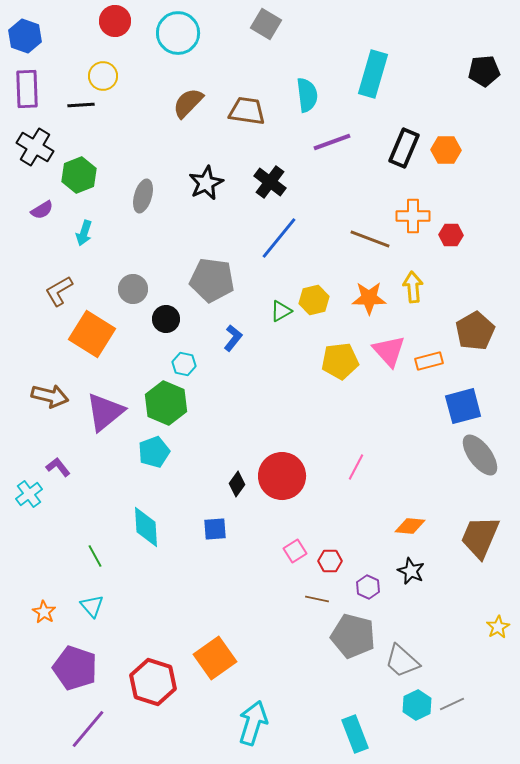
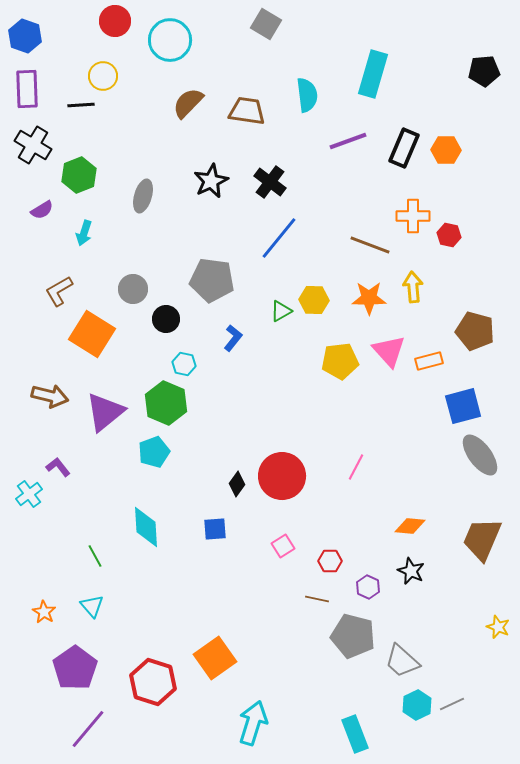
cyan circle at (178, 33): moved 8 px left, 7 px down
purple line at (332, 142): moved 16 px right, 1 px up
black cross at (35, 147): moved 2 px left, 2 px up
black star at (206, 183): moved 5 px right, 2 px up
red hexagon at (451, 235): moved 2 px left; rotated 10 degrees clockwise
brown line at (370, 239): moved 6 px down
yellow hexagon at (314, 300): rotated 16 degrees clockwise
brown pentagon at (475, 331): rotated 27 degrees counterclockwise
brown trapezoid at (480, 537): moved 2 px right, 2 px down
pink square at (295, 551): moved 12 px left, 5 px up
yellow star at (498, 627): rotated 20 degrees counterclockwise
purple pentagon at (75, 668): rotated 18 degrees clockwise
